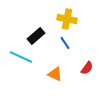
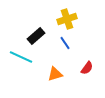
yellow cross: rotated 30 degrees counterclockwise
orange triangle: rotated 42 degrees counterclockwise
